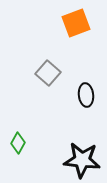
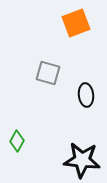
gray square: rotated 25 degrees counterclockwise
green diamond: moved 1 px left, 2 px up
